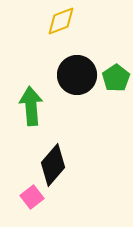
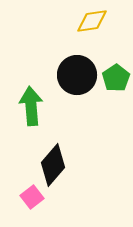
yellow diamond: moved 31 px right; rotated 12 degrees clockwise
